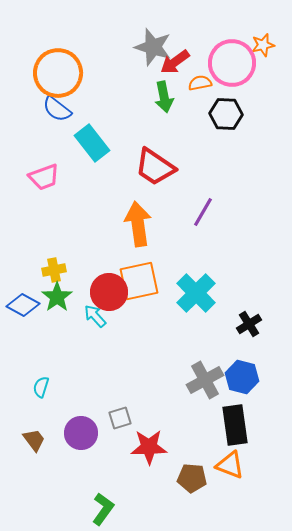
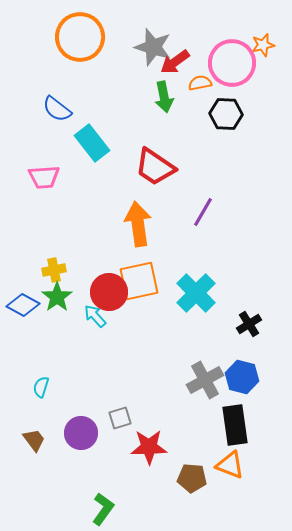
orange circle: moved 22 px right, 36 px up
pink trapezoid: rotated 16 degrees clockwise
